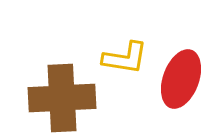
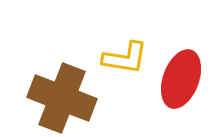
brown cross: rotated 24 degrees clockwise
